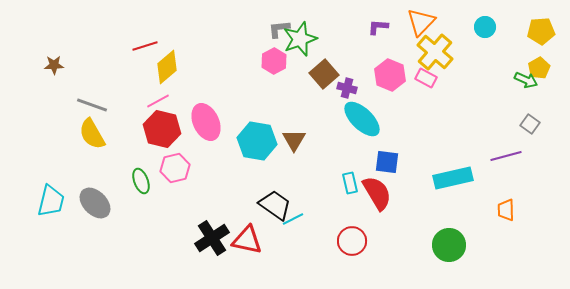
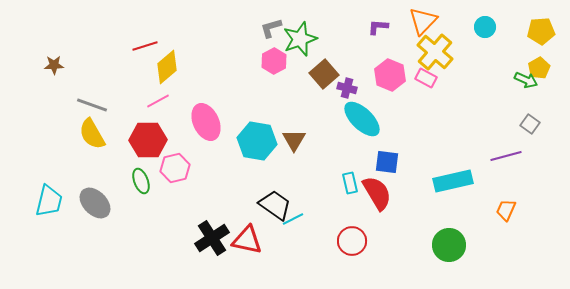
orange triangle at (421, 22): moved 2 px right, 1 px up
gray L-shape at (279, 29): moved 8 px left, 1 px up; rotated 10 degrees counterclockwise
red hexagon at (162, 129): moved 14 px left, 11 px down; rotated 15 degrees counterclockwise
cyan rectangle at (453, 178): moved 3 px down
cyan trapezoid at (51, 201): moved 2 px left
orange trapezoid at (506, 210): rotated 25 degrees clockwise
